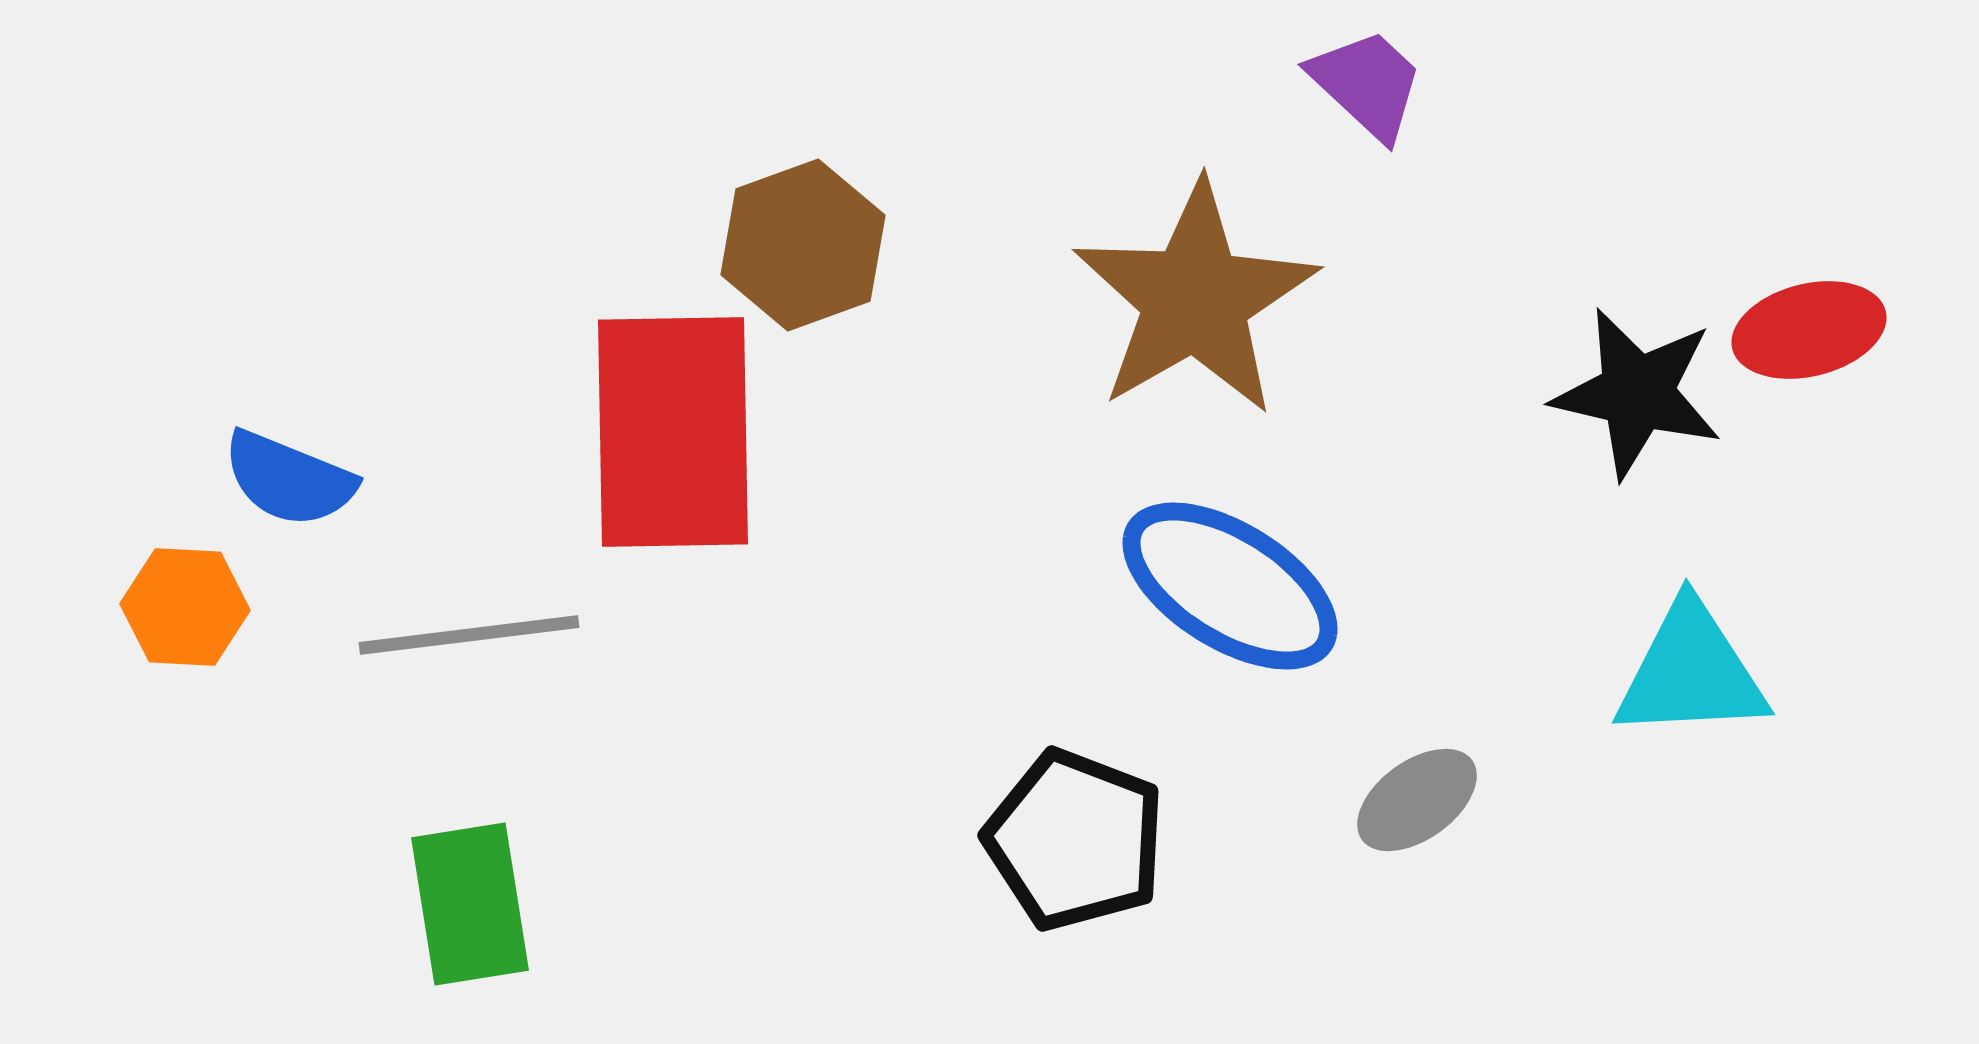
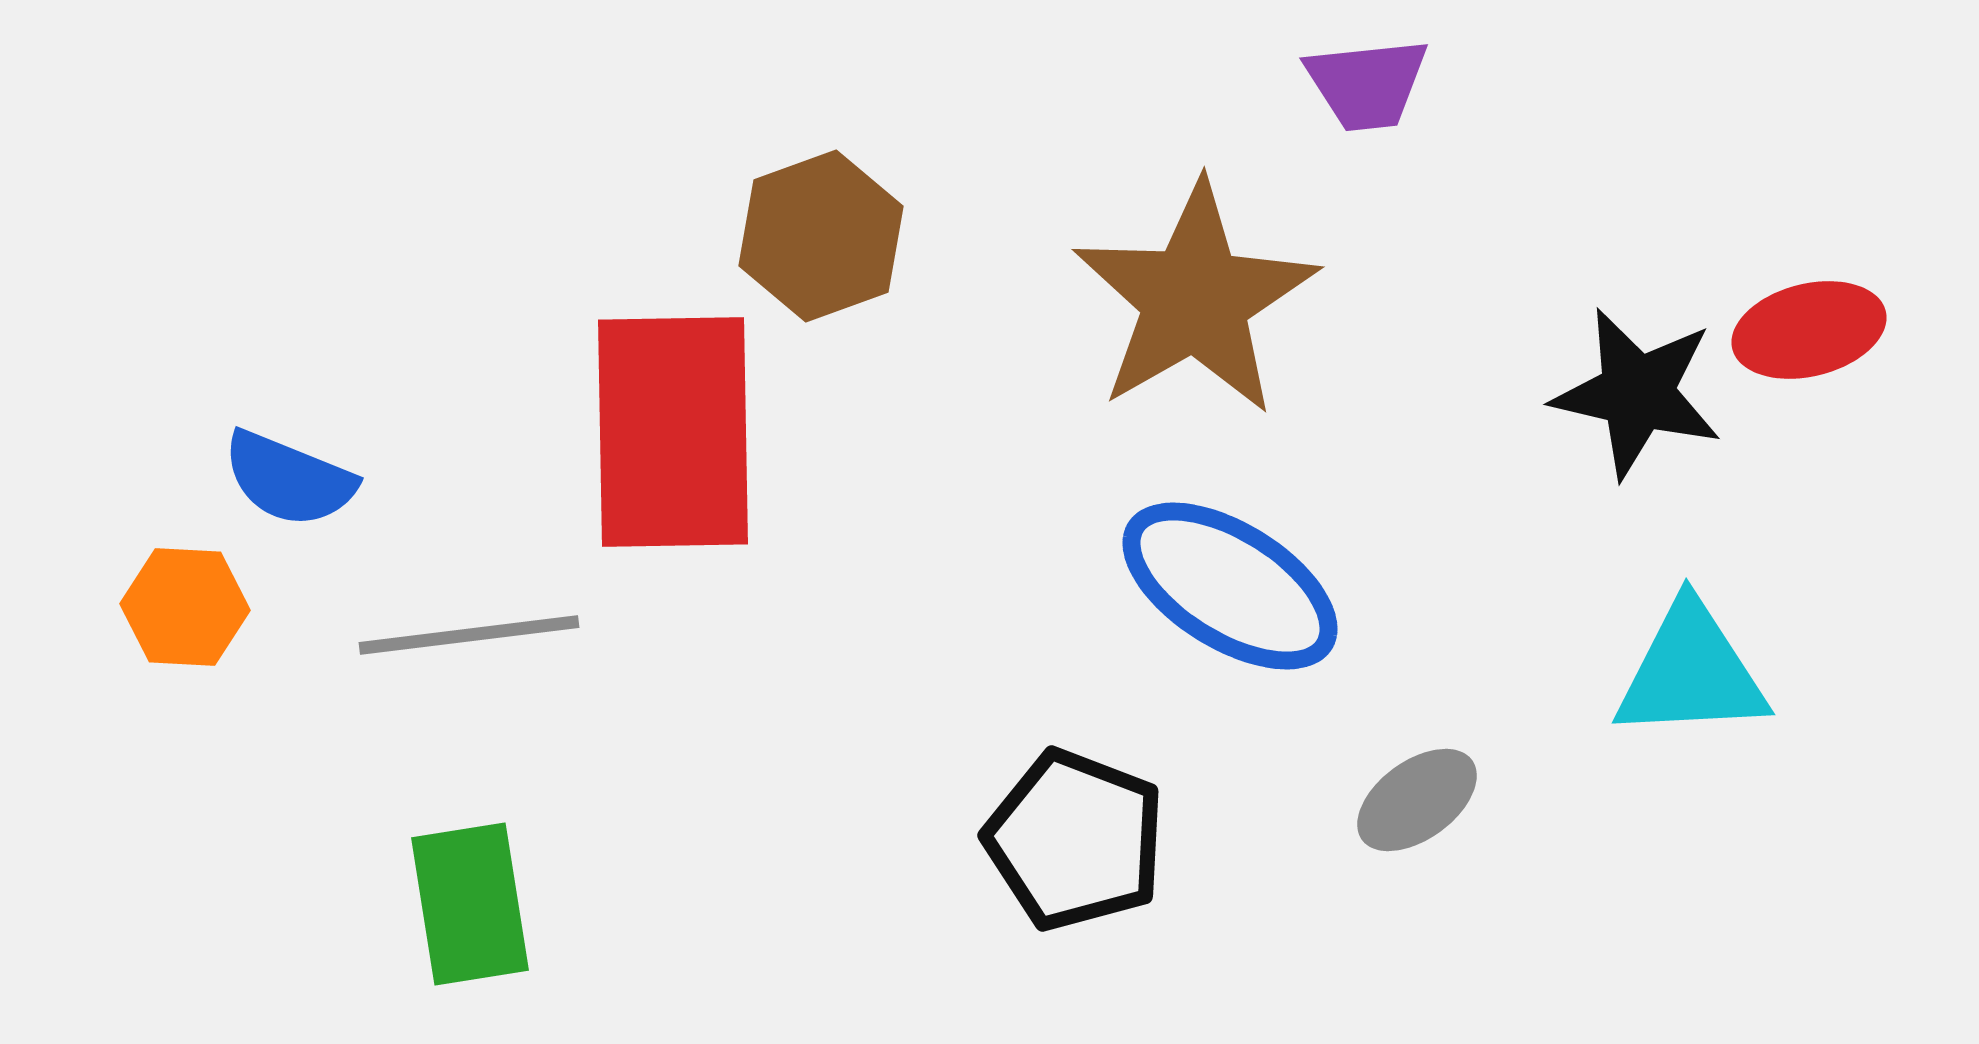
purple trapezoid: rotated 131 degrees clockwise
brown hexagon: moved 18 px right, 9 px up
